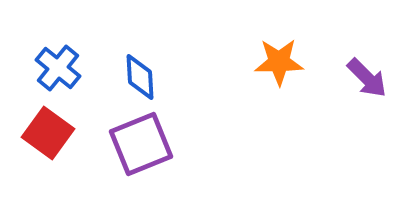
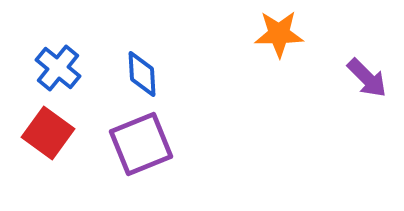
orange star: moved 28 px up
blue diamond: moved 2 px right, 3 px up
